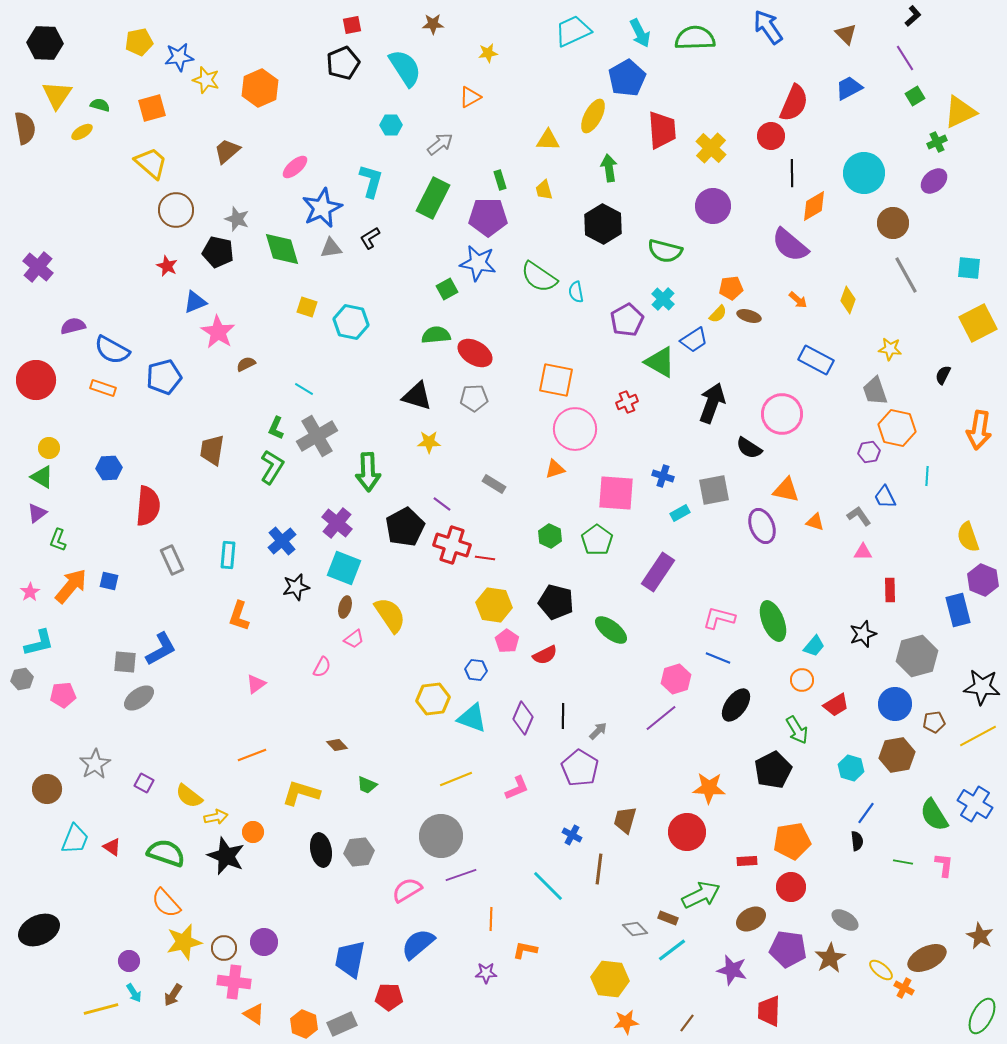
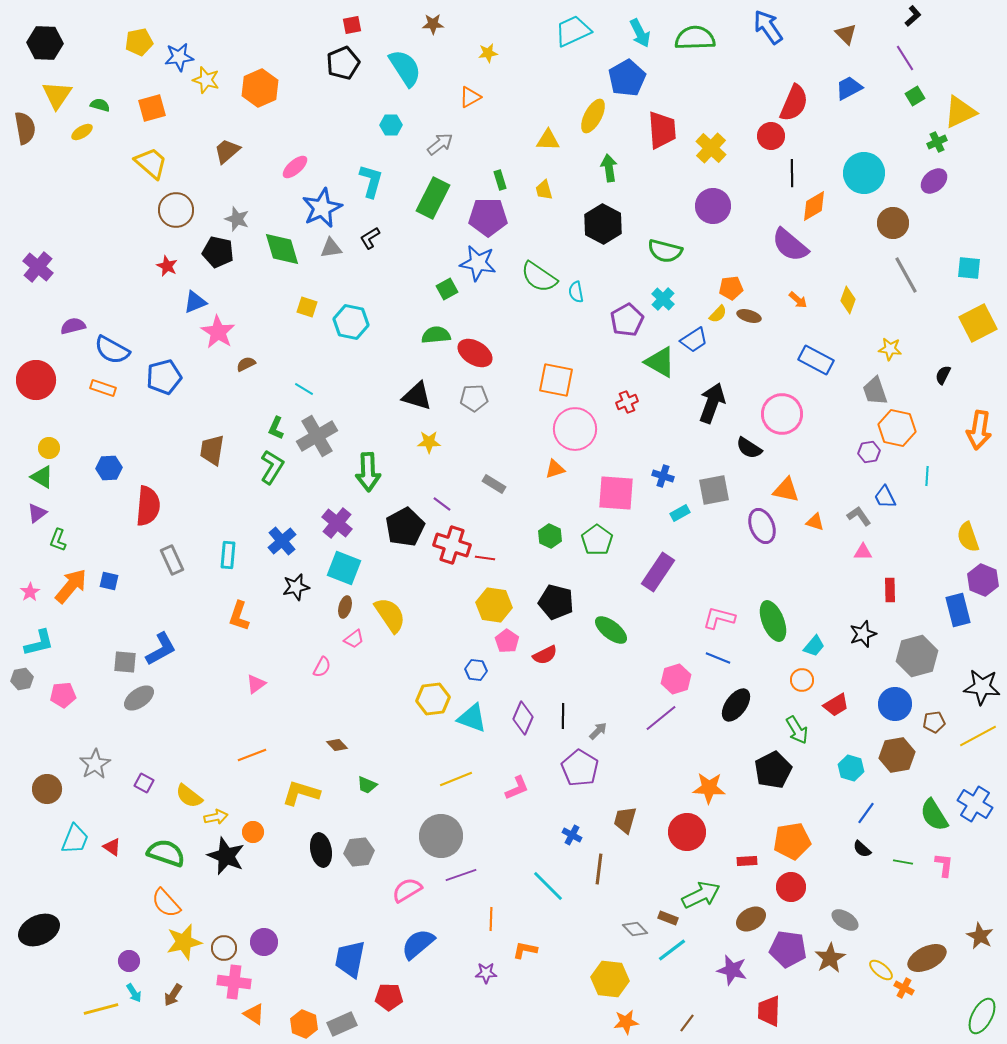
black semicircle at (857, 841): moved 5 px right, 8 px down; rotated 138 degrees clockwise
